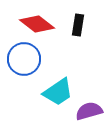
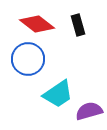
black rectangle: rotated 25 degrees counterclockwise
blue circle: moved 4 px right
cyan trapezoid: moved 2 px down
